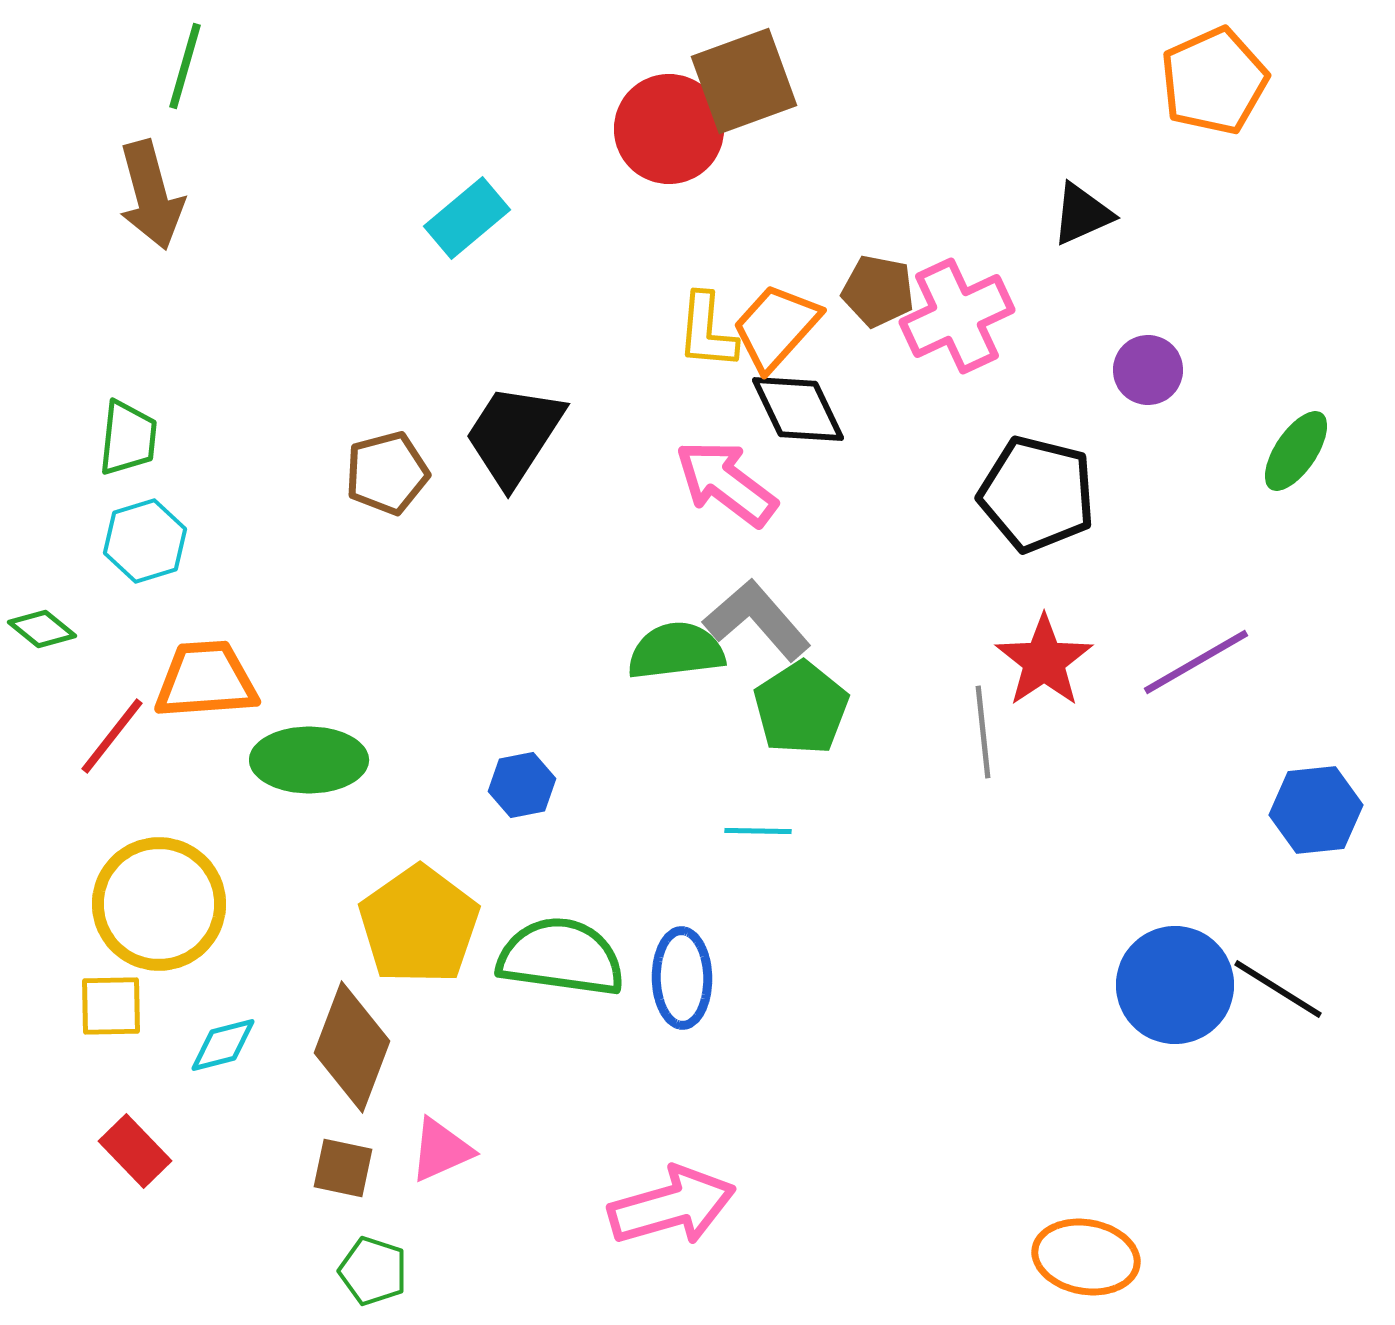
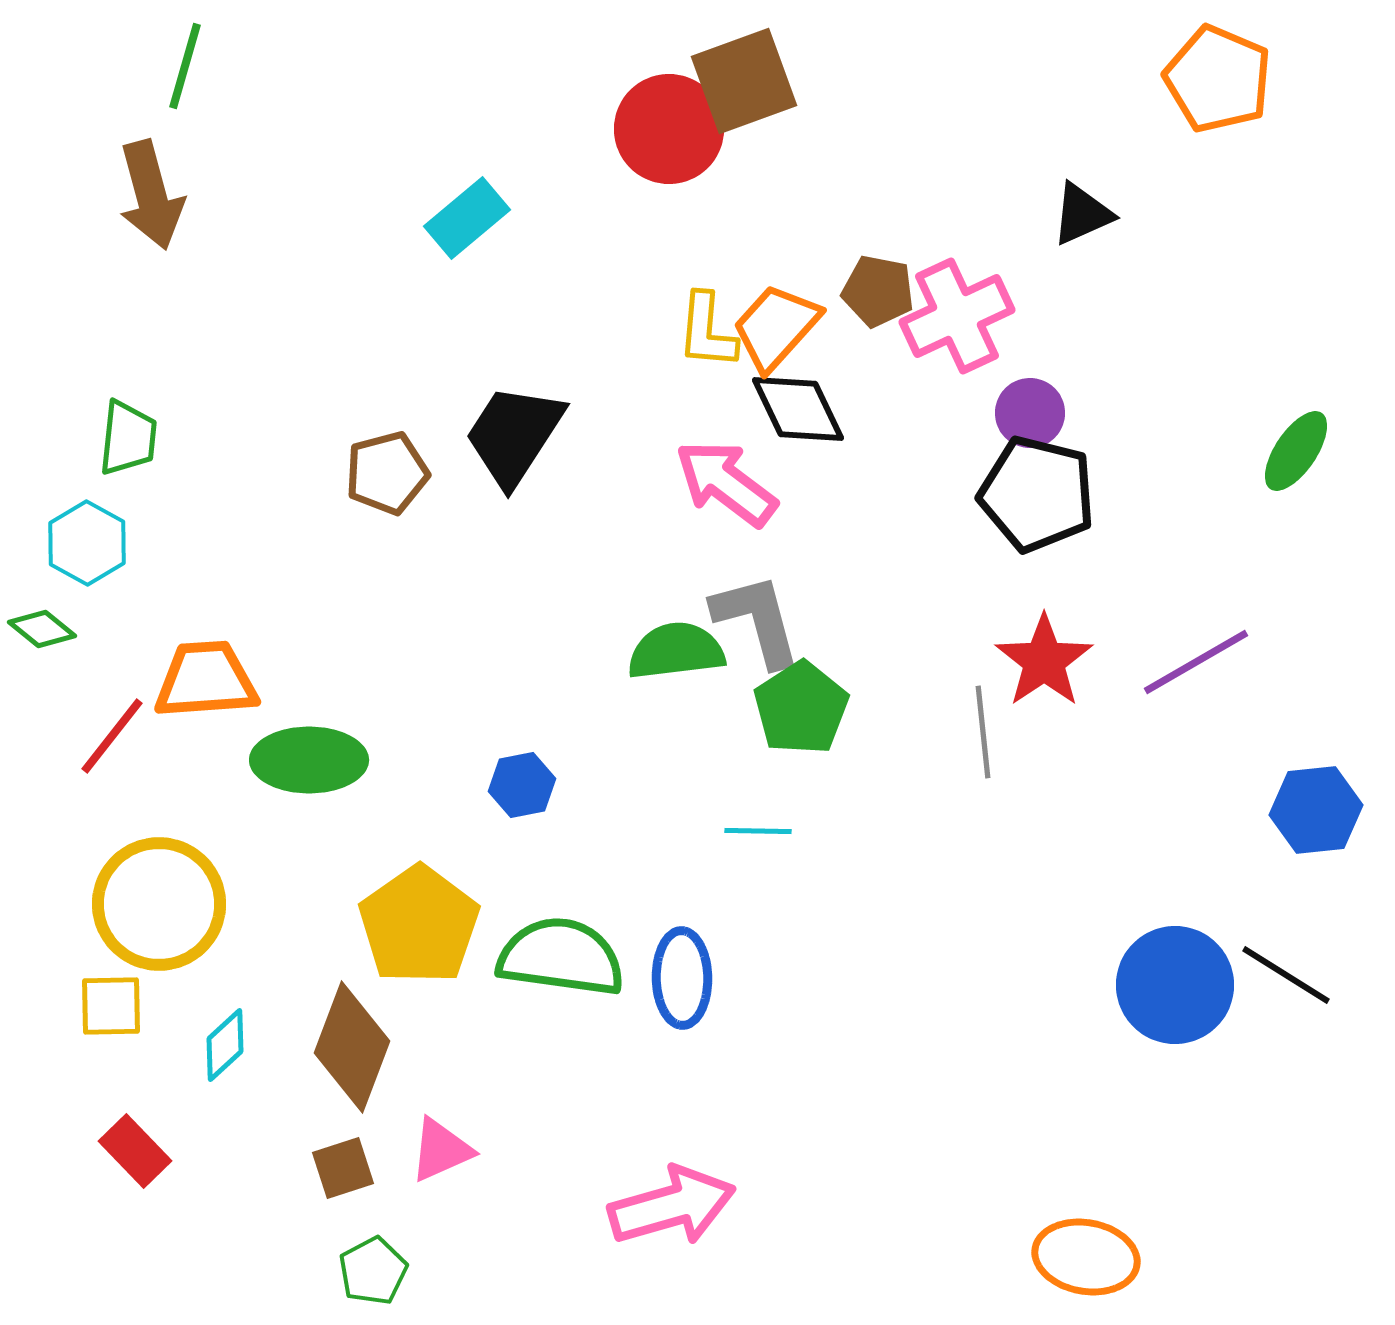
orange pentagon at (1214, 81): moved 4 px right, 2 px up; rotated 25 degrees counterclockwise
purple circle at (1148, 370): moved 118 px left, 43 px down
cyan hexagon at (145, 541): moved 58 px left, 2 px down; rotated 14 degrees counterclockwise
gray L-shape at (757, 620): rotated 26 degrees clockwise
black line at (1278, 989): moved 8 px right, 14 px up
cyan diamond at (223, 1045): moved 2 px right; rotated 28 degrees counterclockwise
brown square at (343, 1168): rotated 30 degrees counterclockwise
green pentagon at (373, 1271): rotated 26 degrees clockwise
